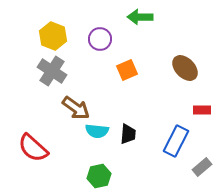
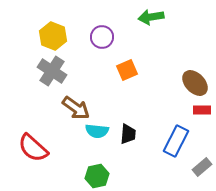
green arrow: moved 11 px right; rotated 10 degrees counterclockwise
purple circle: moved 2 px right, 2 px up
brown ellipse: moved 10 px right, 15 px down
green hexagon: moved 2 px left
